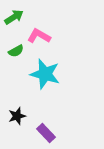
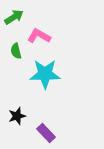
green semicircle: rotated 105 degrees clockwise
cyan star: rotated 16 degrees counterclockwise
